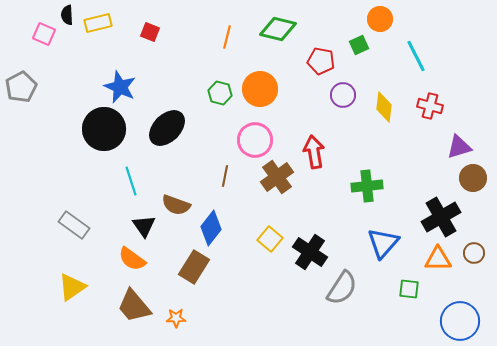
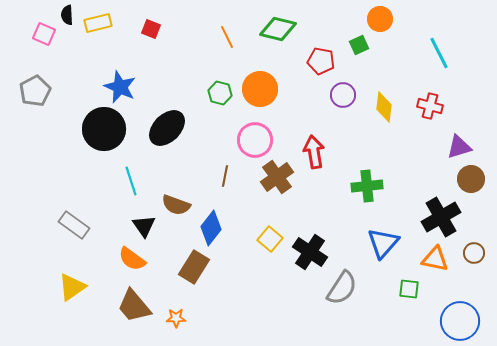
red square at (150, 32): moved 1 px right, 3 px up
orange line at (227, 37): rotated 40 degrees counterclockwise
cyan line at (416, 56): moved 23 px right, 3 px up
gray pentagon at (21, 87): moved 14 px right, 4 px down
brown circle at (473, 178): moved 2 px left, 1 px down
orange triangle at (438, 259): moved 3 px left; rotated 12 degrees clockwise
